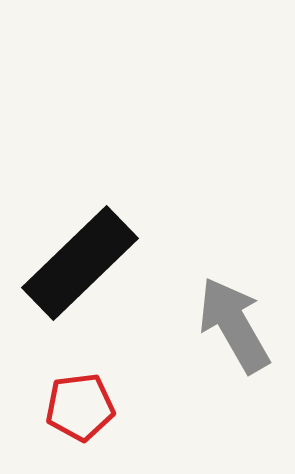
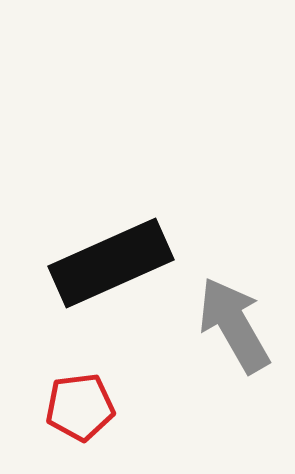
black rectangle: moved 31 px right; rotated 20 degrees clockwise
